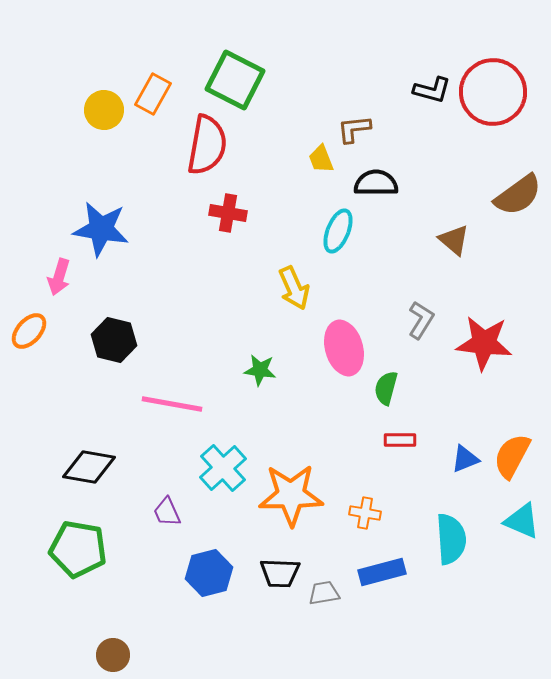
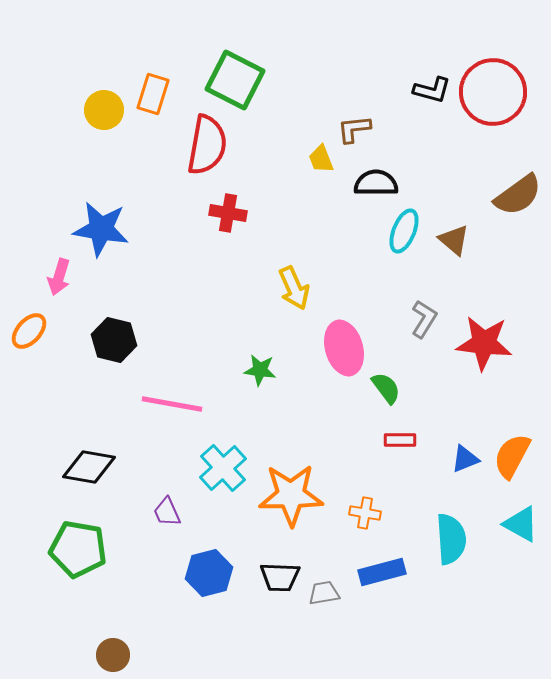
orange rectangle: rotated 12 degrees counterclockwise
cyan ellipse: moved 66 px right
gray L-shape: moved 3 px right, 1 px up
green semicircle: rotated 128 degrees clockwise
cyan triangle: moved 1 px left, 3 px down; rotated 6 degrees clockwise
black trapezoid: moved 4 px down
